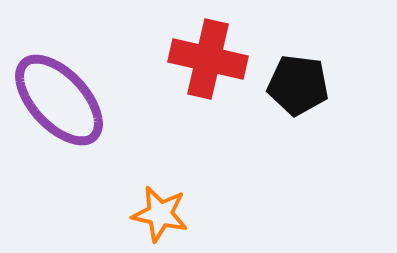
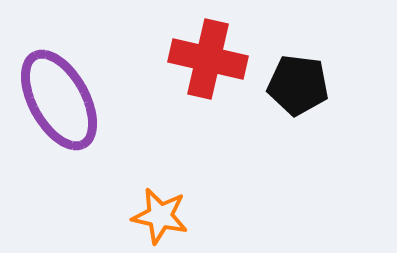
purple ellipse: rotated 14 degrees clockwise
orange star: moved 2 px down
